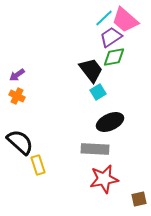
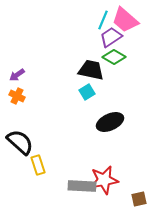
cyan line: moved 1 px left, 2 px down; rotated 24 degrees counterclockwise
green diamond: rotated 40 degrees clockwise
black trapezoid: rotated 40 degrees counterclockwise
cyan square: moved 11 px left
gray rectangle: moved 13 px left, 37 px down
red star: moved 1 px down
